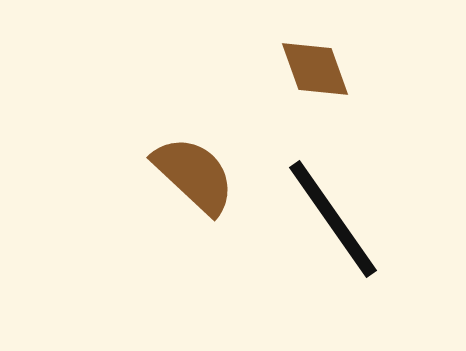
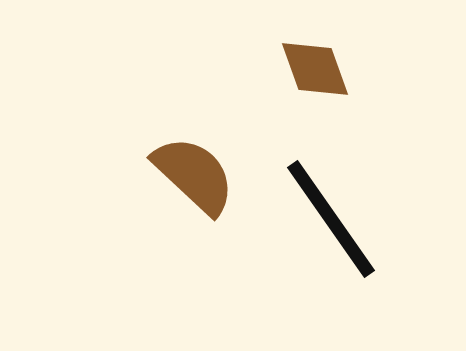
black line: moved 2 px left
